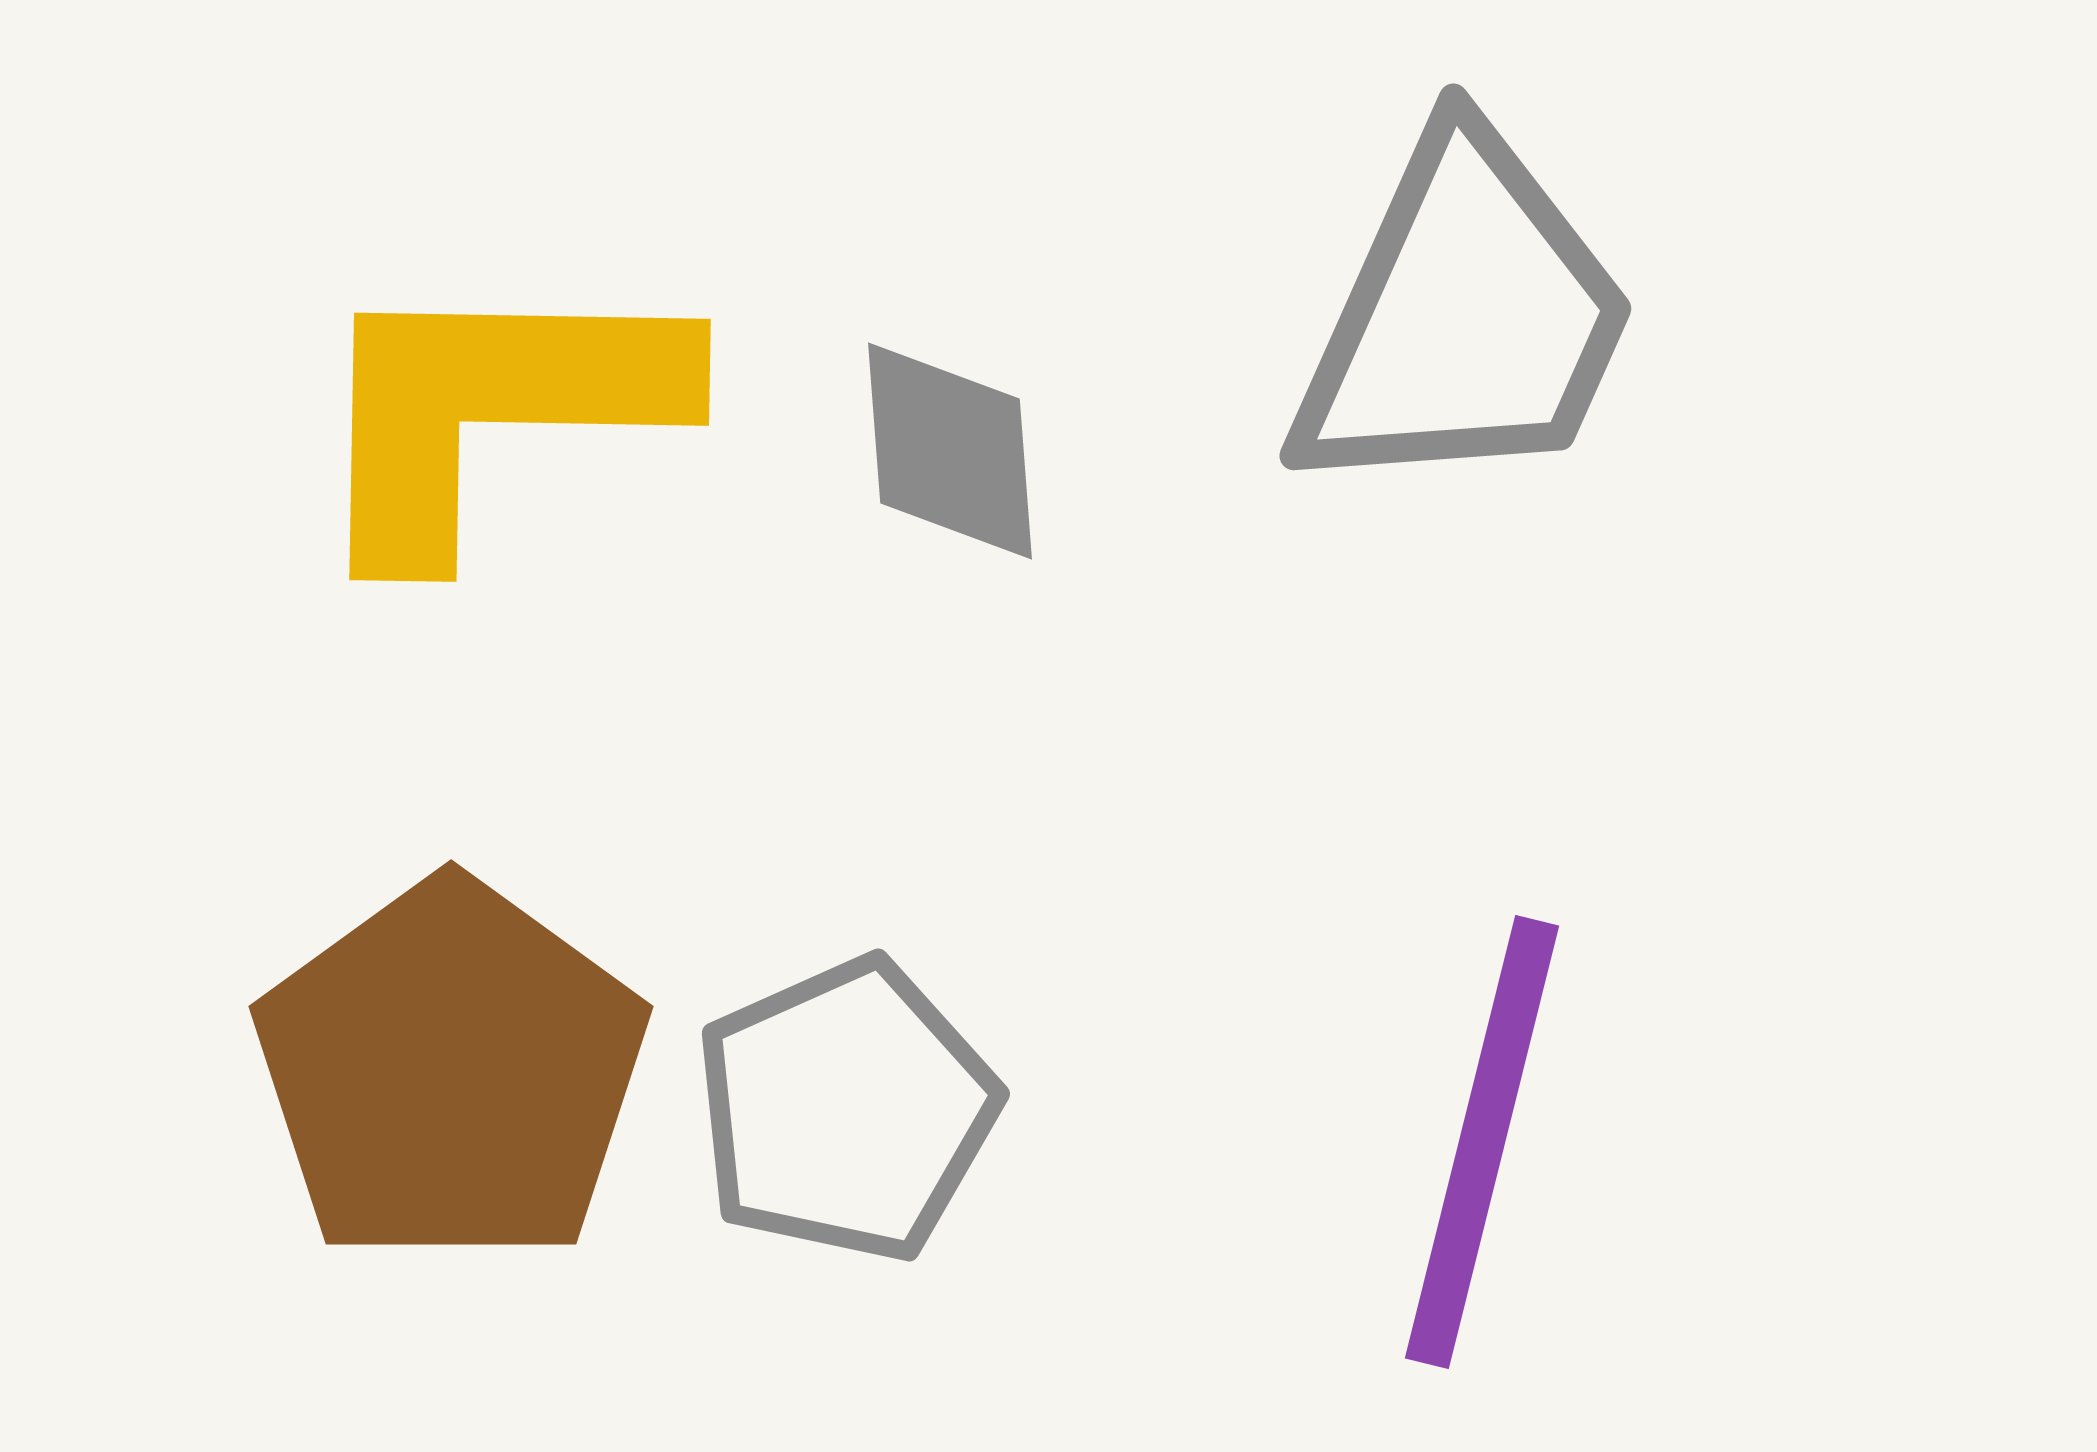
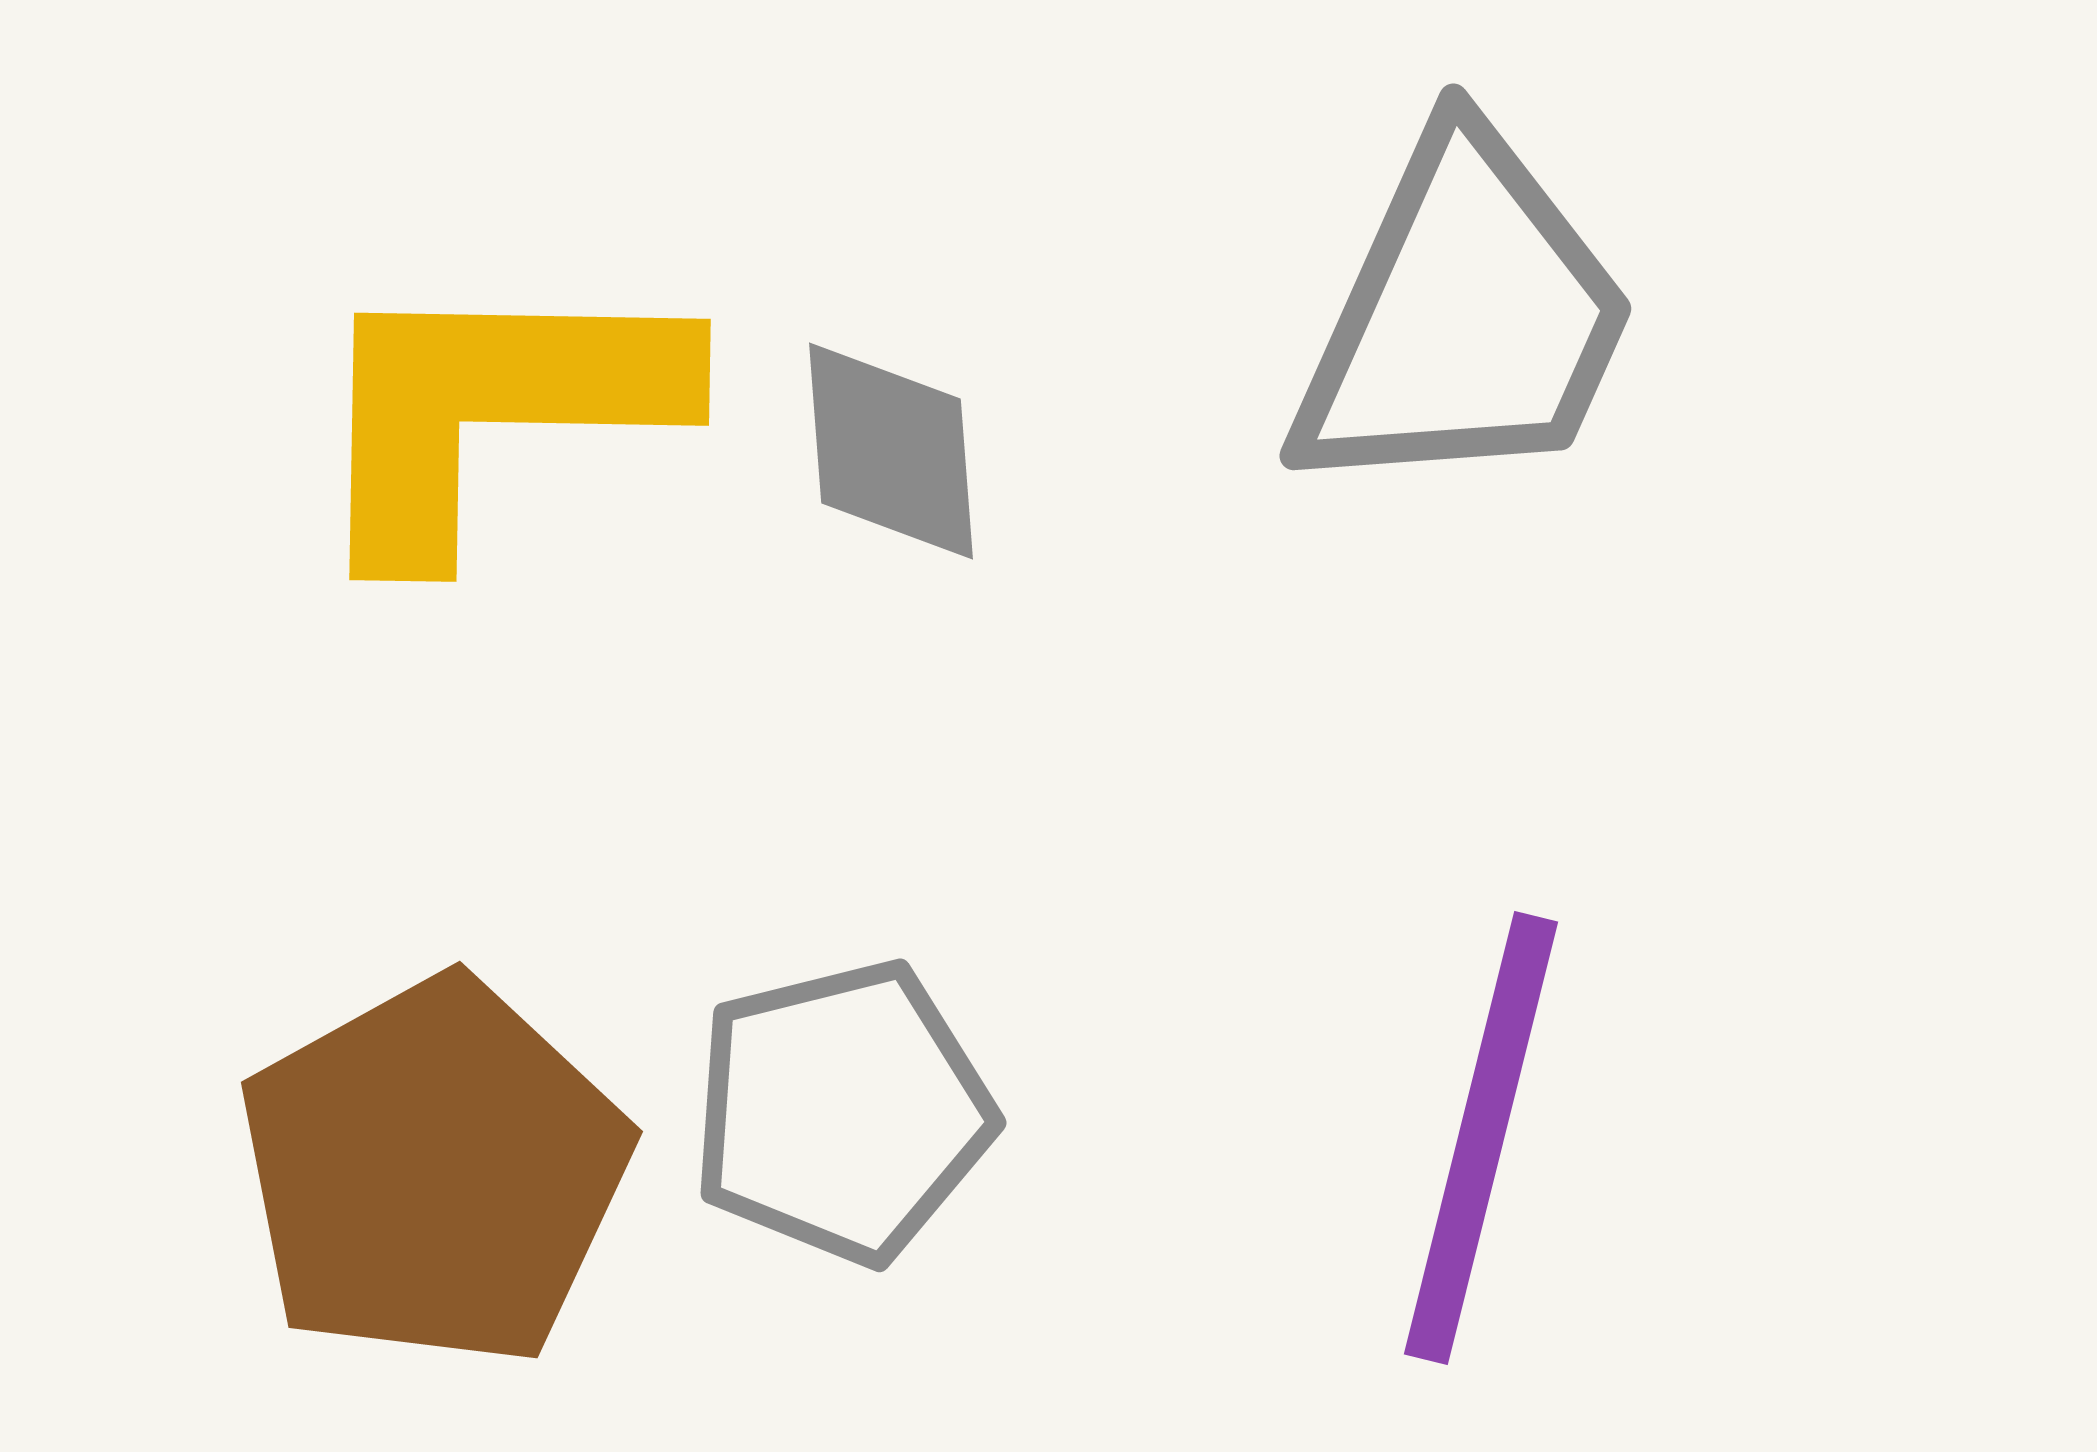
gray diamond: moved 59 px left
brown pentagon: moved 17 px left, 100 px down; rotated 7 degrees clockwise
gray pentagon: moved 4 px left, 2 px down; rotated 10 degrees clockwise
purple line: moved 1 px left, 4 px up
